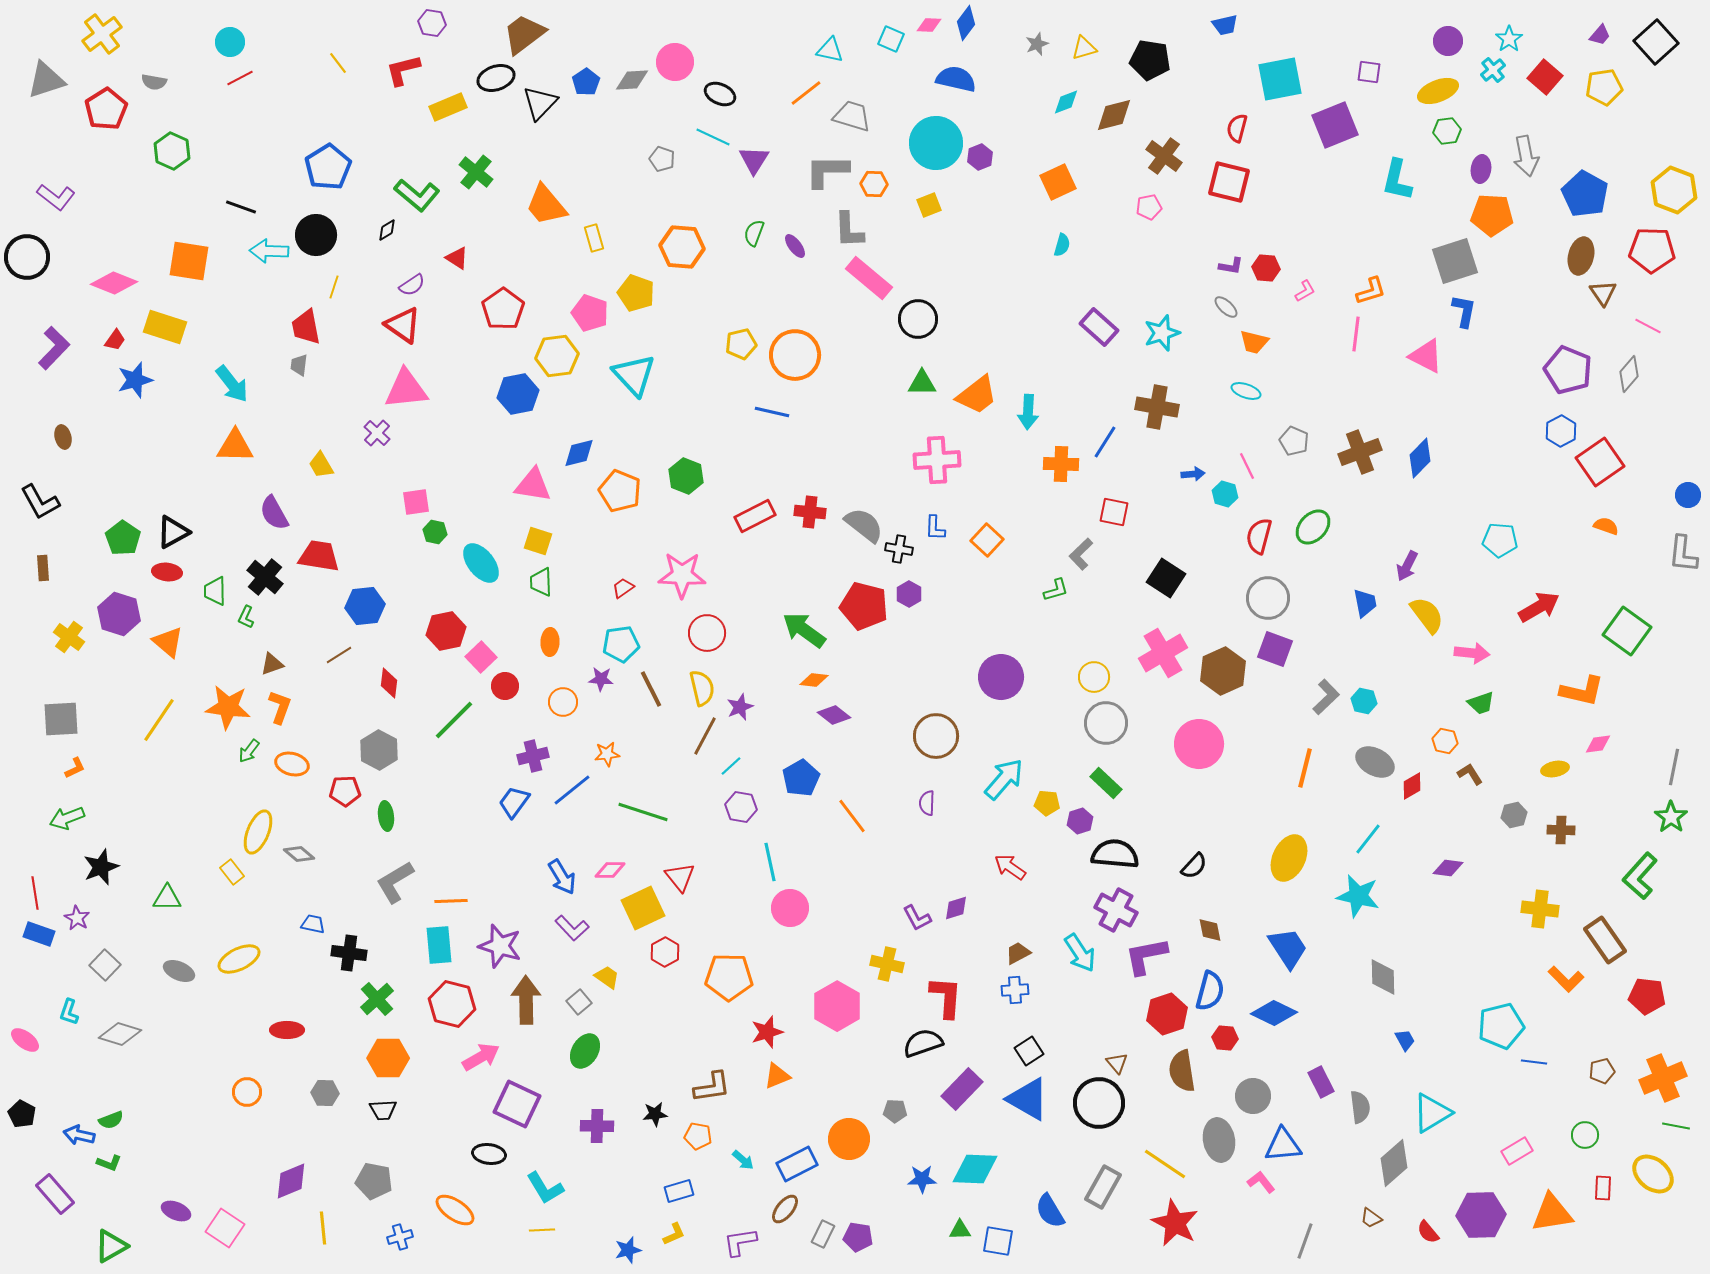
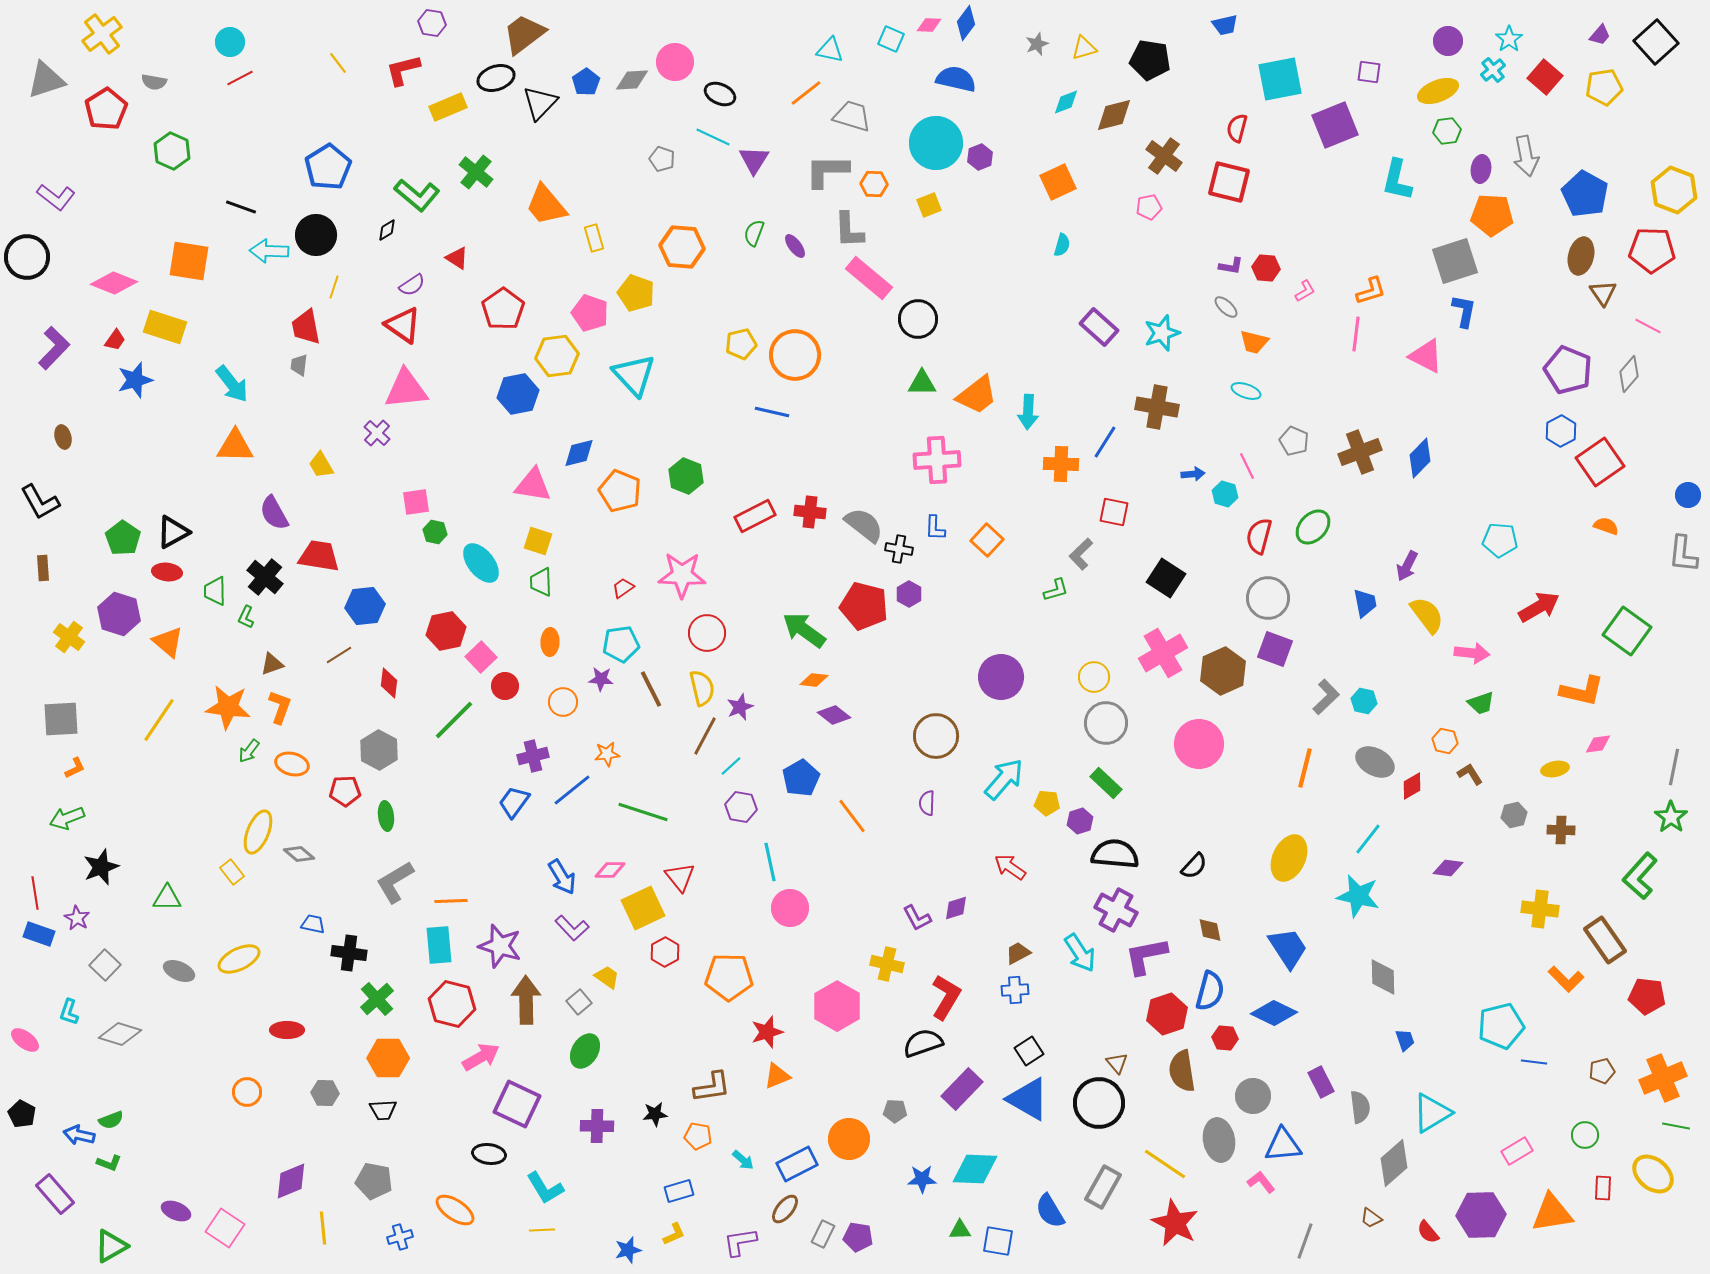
red L-shape at (946, 997): rotated 27 degrees clockwise
blue trapezoid at (1405, 1040): rotated 10 degrees clockwise
